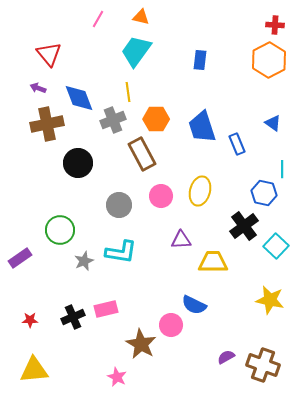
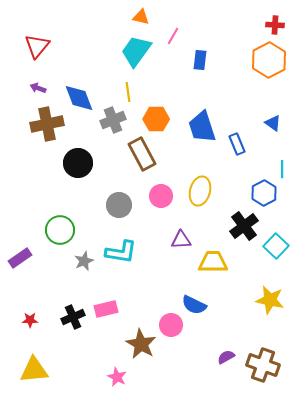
pink line at (98, 19): moved 75 px right, 17 px down
red triangle at (49, 54): moved 12 px left, 8 px up; rotated 20 degrees clockwise
blue hexagon at (264, 193): rotated 20 degrees clockwise
